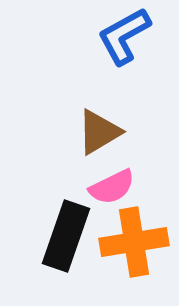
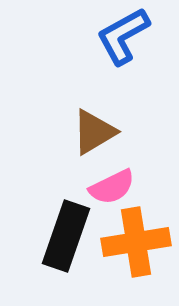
blue L-shape: moved 1 px left
brown triangle: moved 5 px left
orange cross: moved 2 px right
